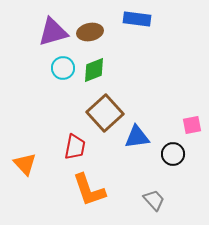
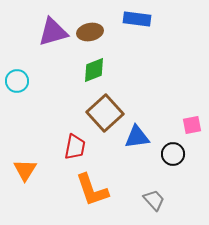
cyan circle: moved 46 px left, 13 px down
orange triangle: moved 6 px down; rotated 15 degrees clockwise
orange L-shape: moved 3 px right
